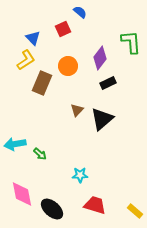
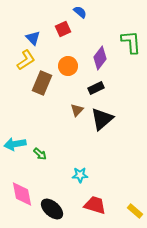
black rectangle: moved 12 px left, 5 px down
